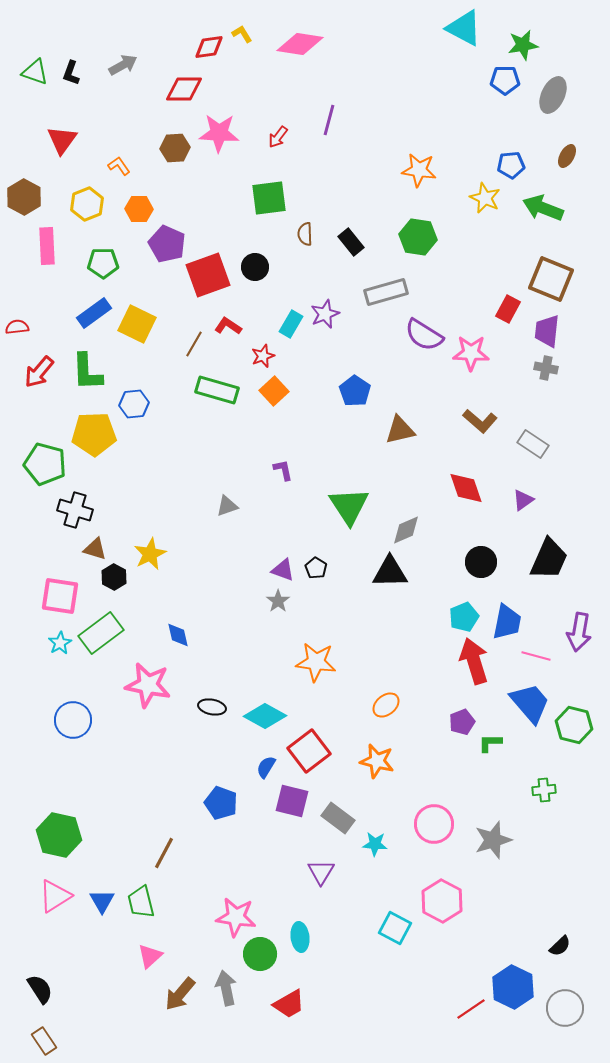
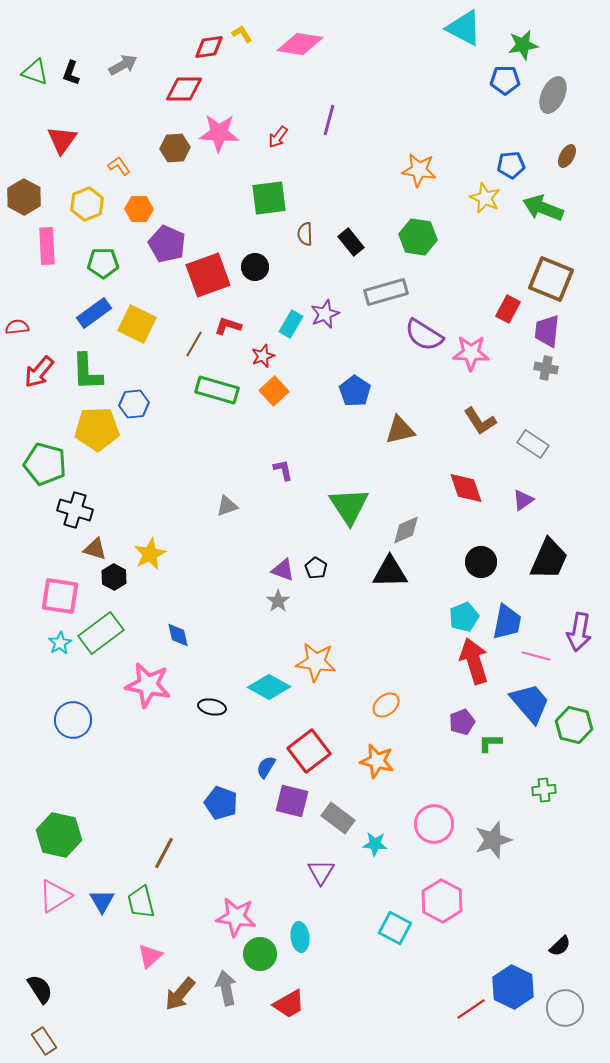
red L-shape at (228, 326): rotated 16 degrees counterclockwise
brown L-shape at (480, 421): rotated 16 degrees clockwise
yellow pentagon at (94, 434): moved 3 px right, 5 px up
cyan diamond at (265, 716): moved 4 px right, 29 px up
